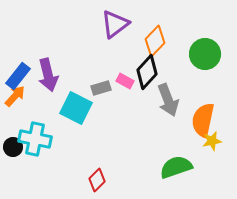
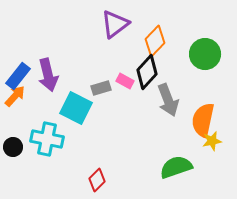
cyan cross: moved 12 px right
